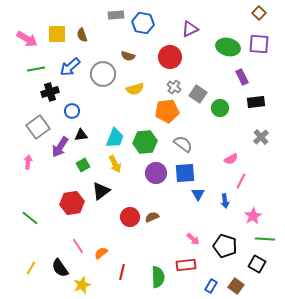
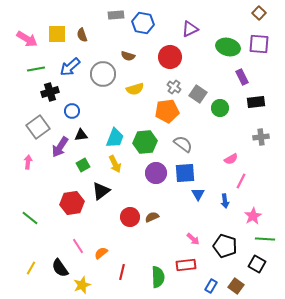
gray cross at (261, 137): rotated 35 degrees clockwise
